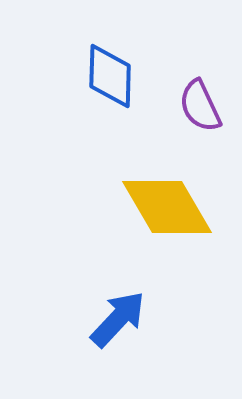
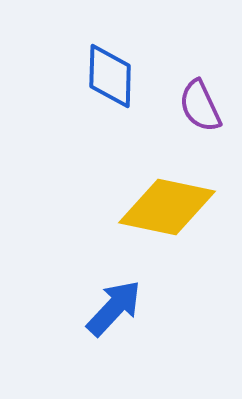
yellow diamond: rotated 48 degrees counterclockwise
blue arrow: moved 4 px left, 11 px up
